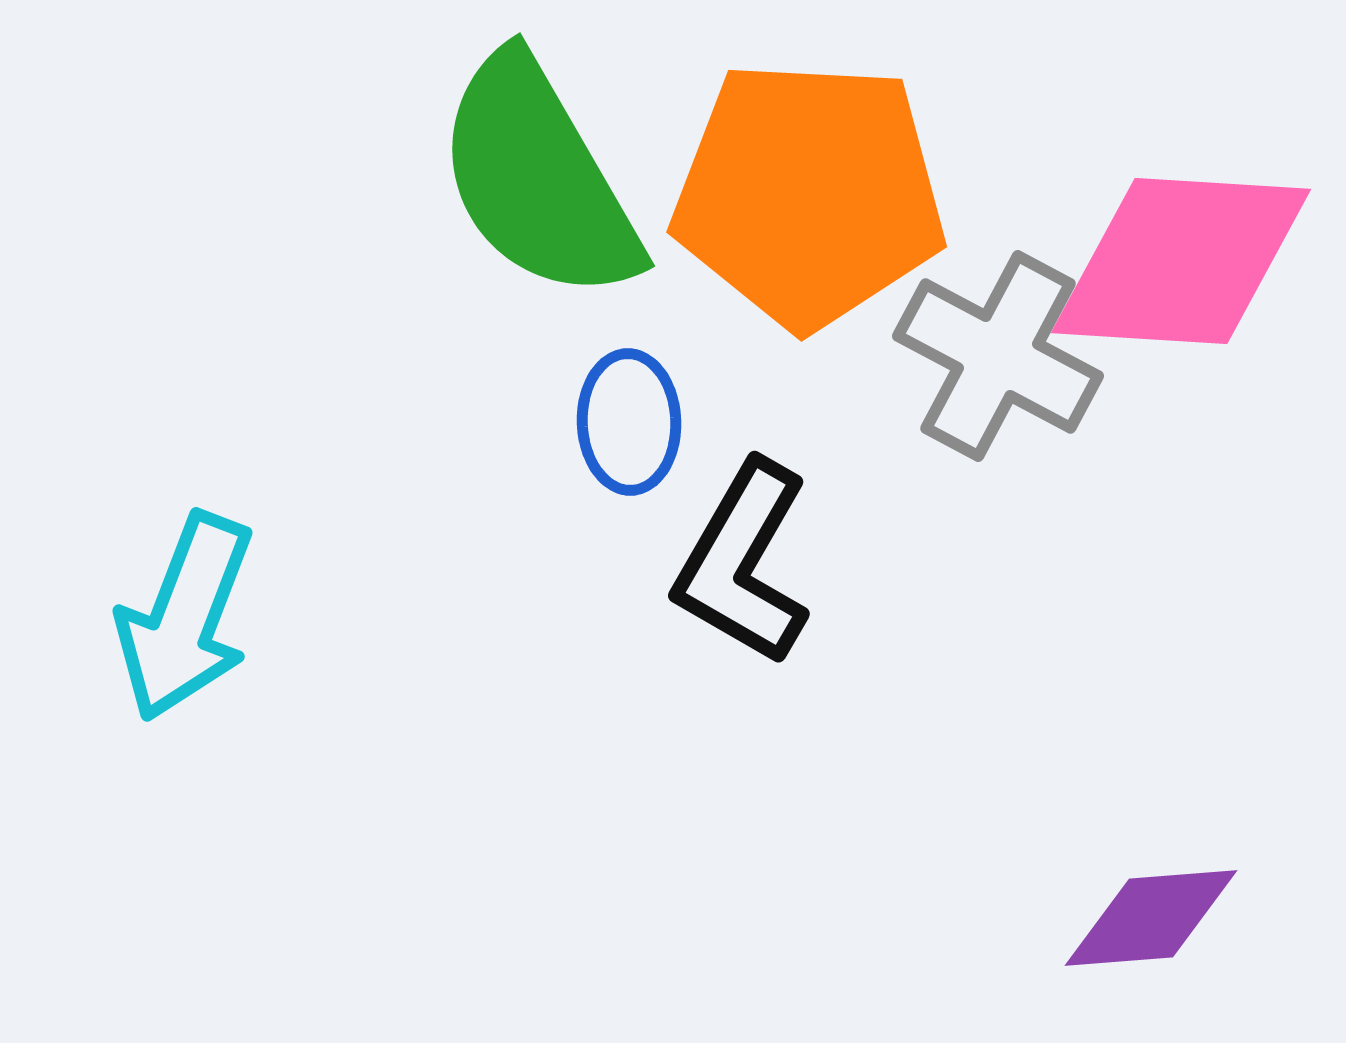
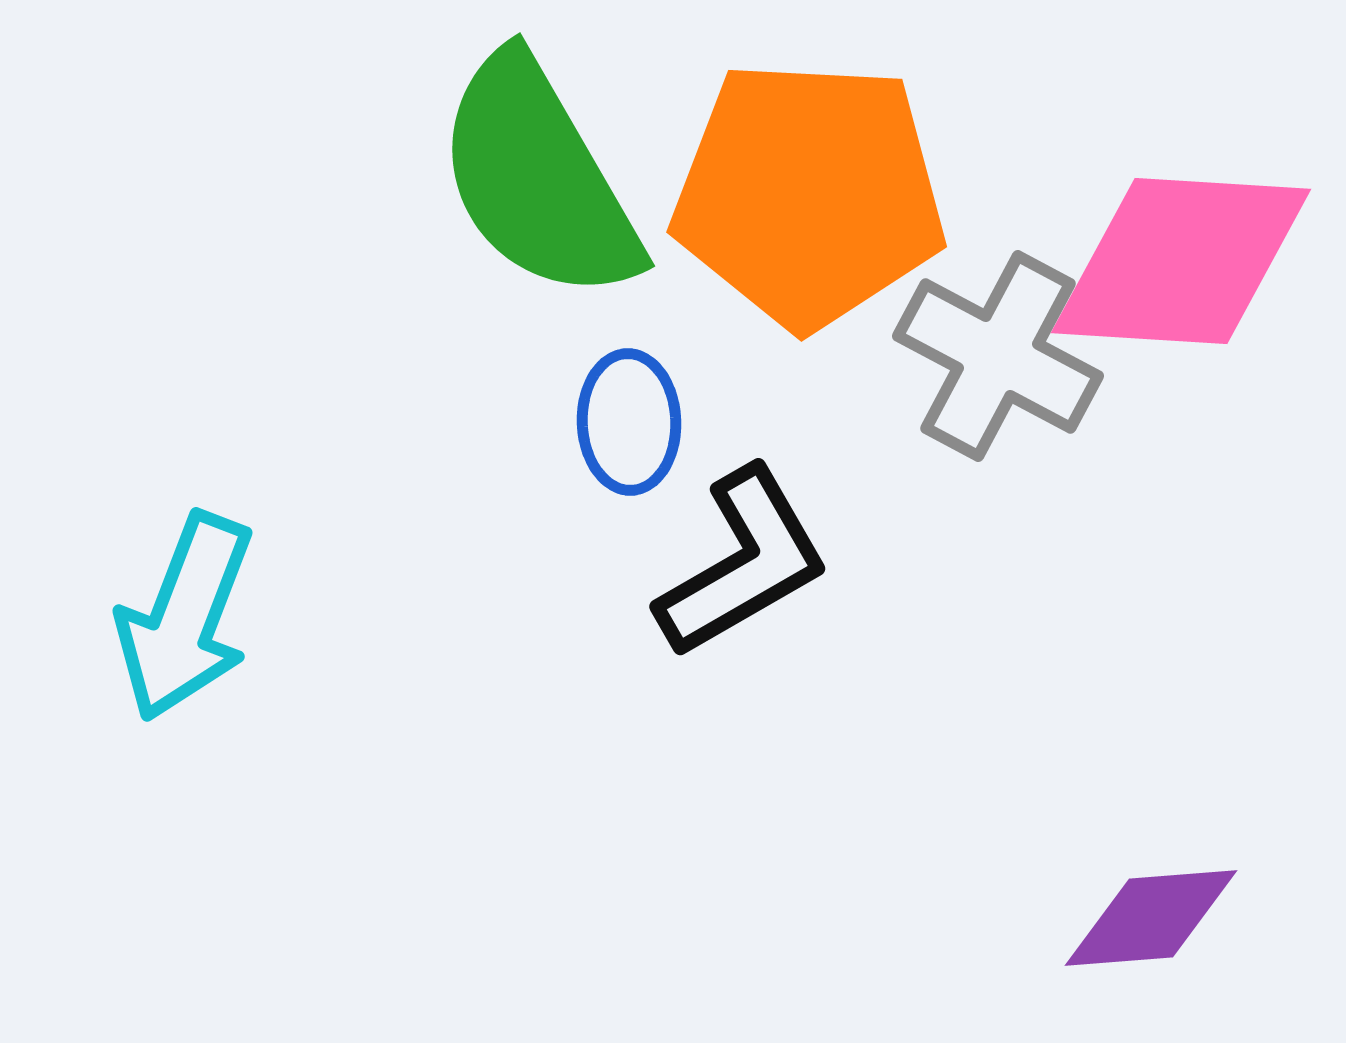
black L-shape: rotated 150 degrees counterclockwise
